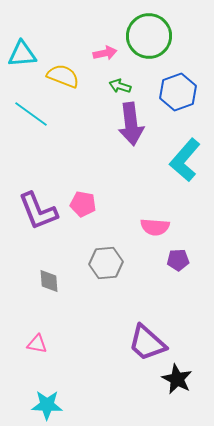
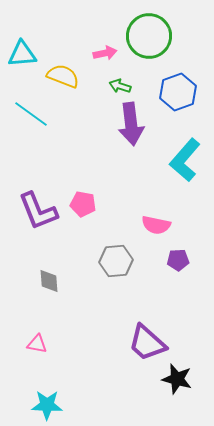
pink semicircle: moved 1 px right, 2 px up; rotated 8 degrees clockwise
gray hexagon: moved 10 px right, 2 px up
black star: rotated 12 degrees counterclockwise
